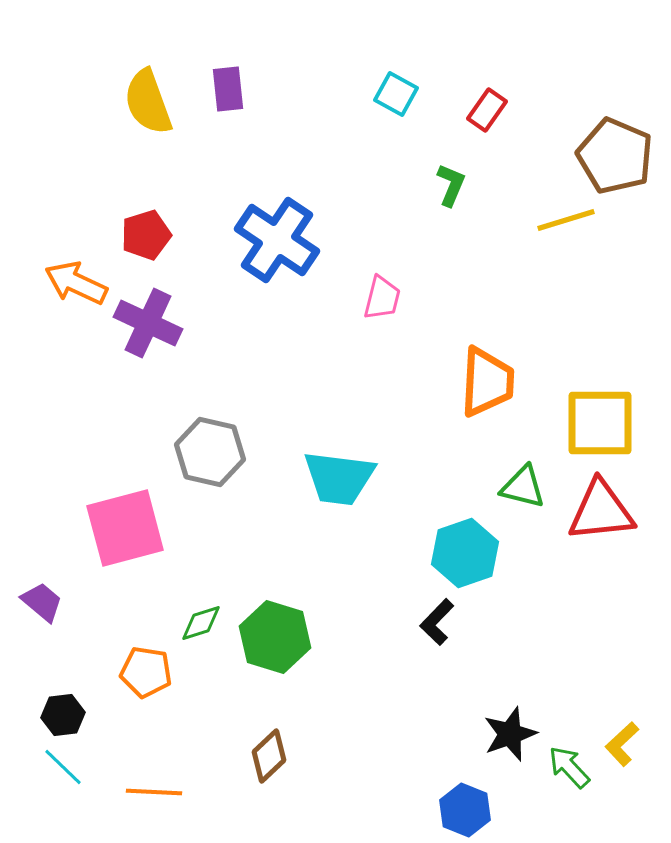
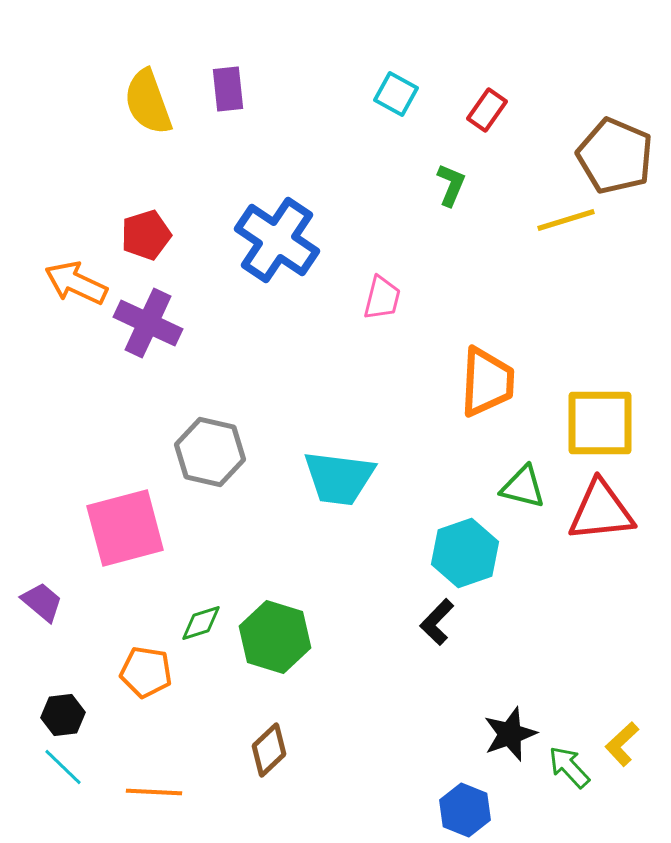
brown diamond: moved 6 px up
